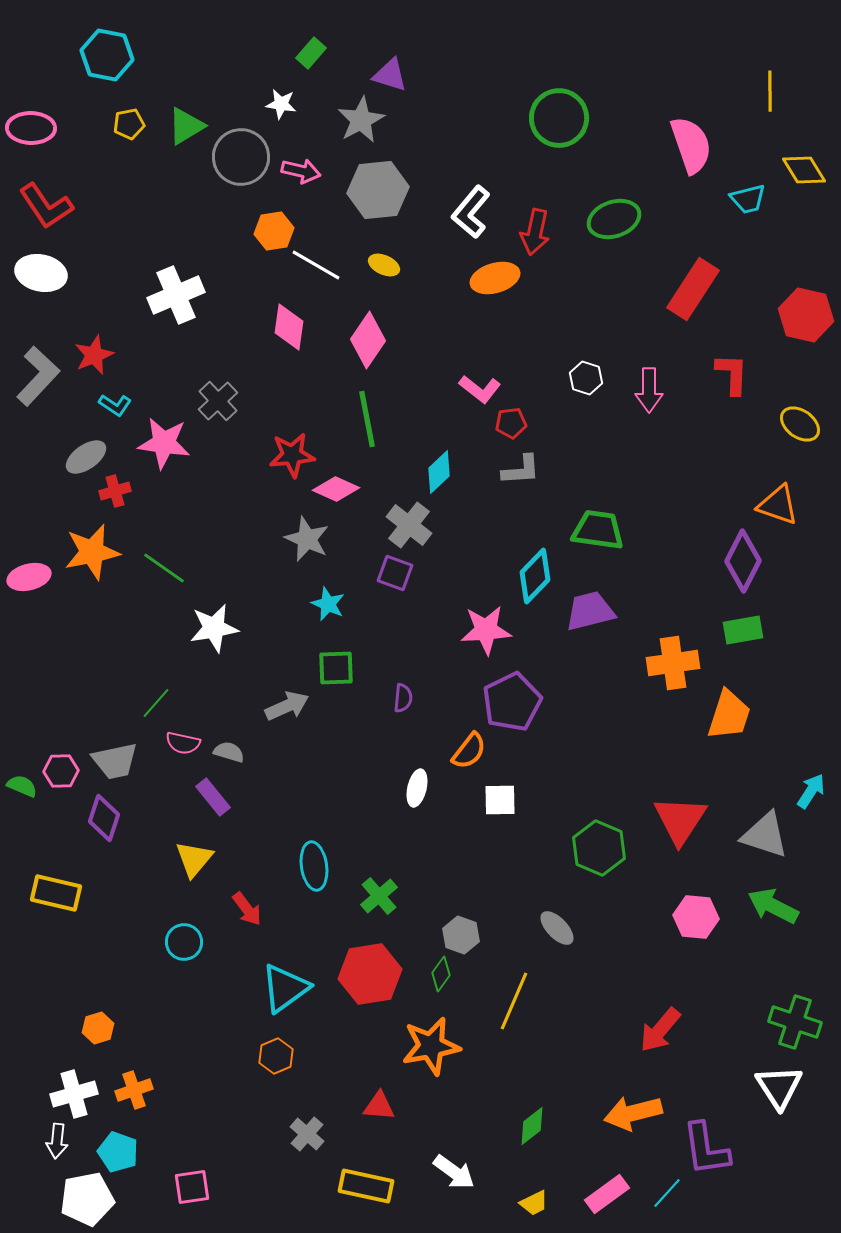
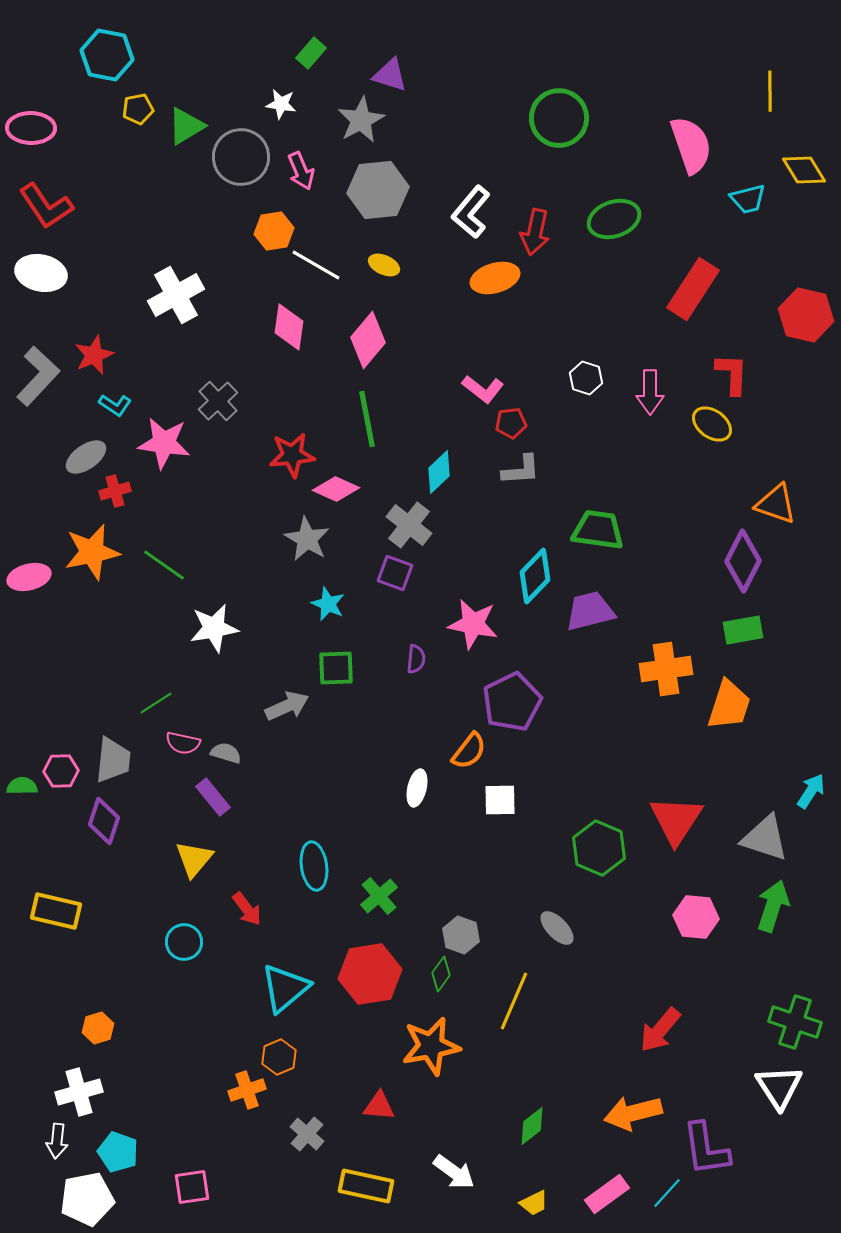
yellow pentagon at (129, 124): moved 9 px right, 15 px up
pink arrow at (301, 171): rotated 54 degrees clockwise
white cross at (176, 295): rotated 6 degrees counterclockwise
pink diamond at (368, 340): rotated 6 degrees clockwise
pink L-shape at (480, 389): moved 3 px right
pink arrow at (649, 390): moved 1 px right, 2 px down
yellow ellipse at (800, 424): moved 88 px left
orange triangle at (778, 505): moved 2 px left, 1 px up
gray star at (307, 539): rotated 6 degrees clockwise
green line at (164, 568): moved 3 px up
pink star at (486, 630): moved 13 px left, 6 px up; rotated 15 degrees clockwise
orange cross at (673, 663): moved 7 px left, 6 px down
purple semicircle at (403, 698): moved 13 px right, 39 px up
green line at (156, 703): rotated 16 degrees clockwise
orange trapezoid at (729, 715): moved 10 px up
gray semicircle at (229, 752): moved 3 px left, 1 px down
gray trapezoid at (115, 761): moved 2 px left, 1 px up; rotated 72 degrees counterclockwise
green semicircle at (22, 786): rotated 24 degrees counterclockwise
purple diamond at (104, 818): moved 3 px down
red triangle at (680, 820): moved 4 px left
gray triangle at (765, 835): moved 3 px down
yellow rectangle at (56, 893): moved 18 px down
green arrow at (773, 906): rotated 81 degrees clockwise
cyan triangle at (285, 988): rotated 4 degrees counterclockwise
orange hexagon at (276, 1056): moved 3 px right, 1 px down
orange cross at (134, 1090): moved 113 px right
white cross at (74, 1094): moved 5 px right, 2 px up
